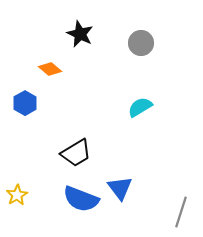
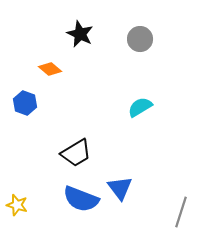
gray circle: moved 1 px left, 4 px up
blue hexagon: rotated 10 degrees counterclockwise
yellow star: moved 10 px down; rotated 25 degrees counterclockwise
